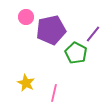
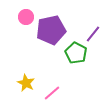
pink line: moved 2 px left; rotated 36 degrees clockwise
